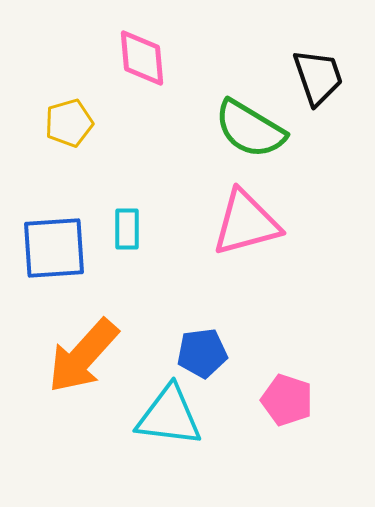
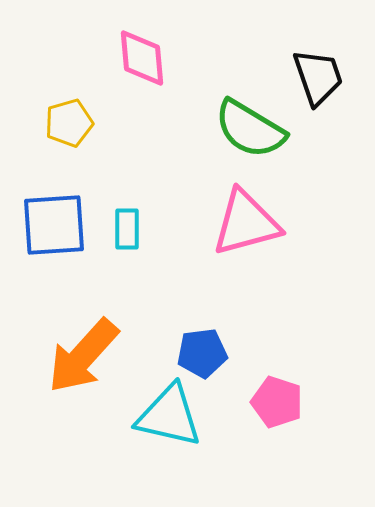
blue square: moved 23 px up
pink pentagon: moved 10 px left, 2 px down
cyan triangle: rotated 6 degrees clockwise
